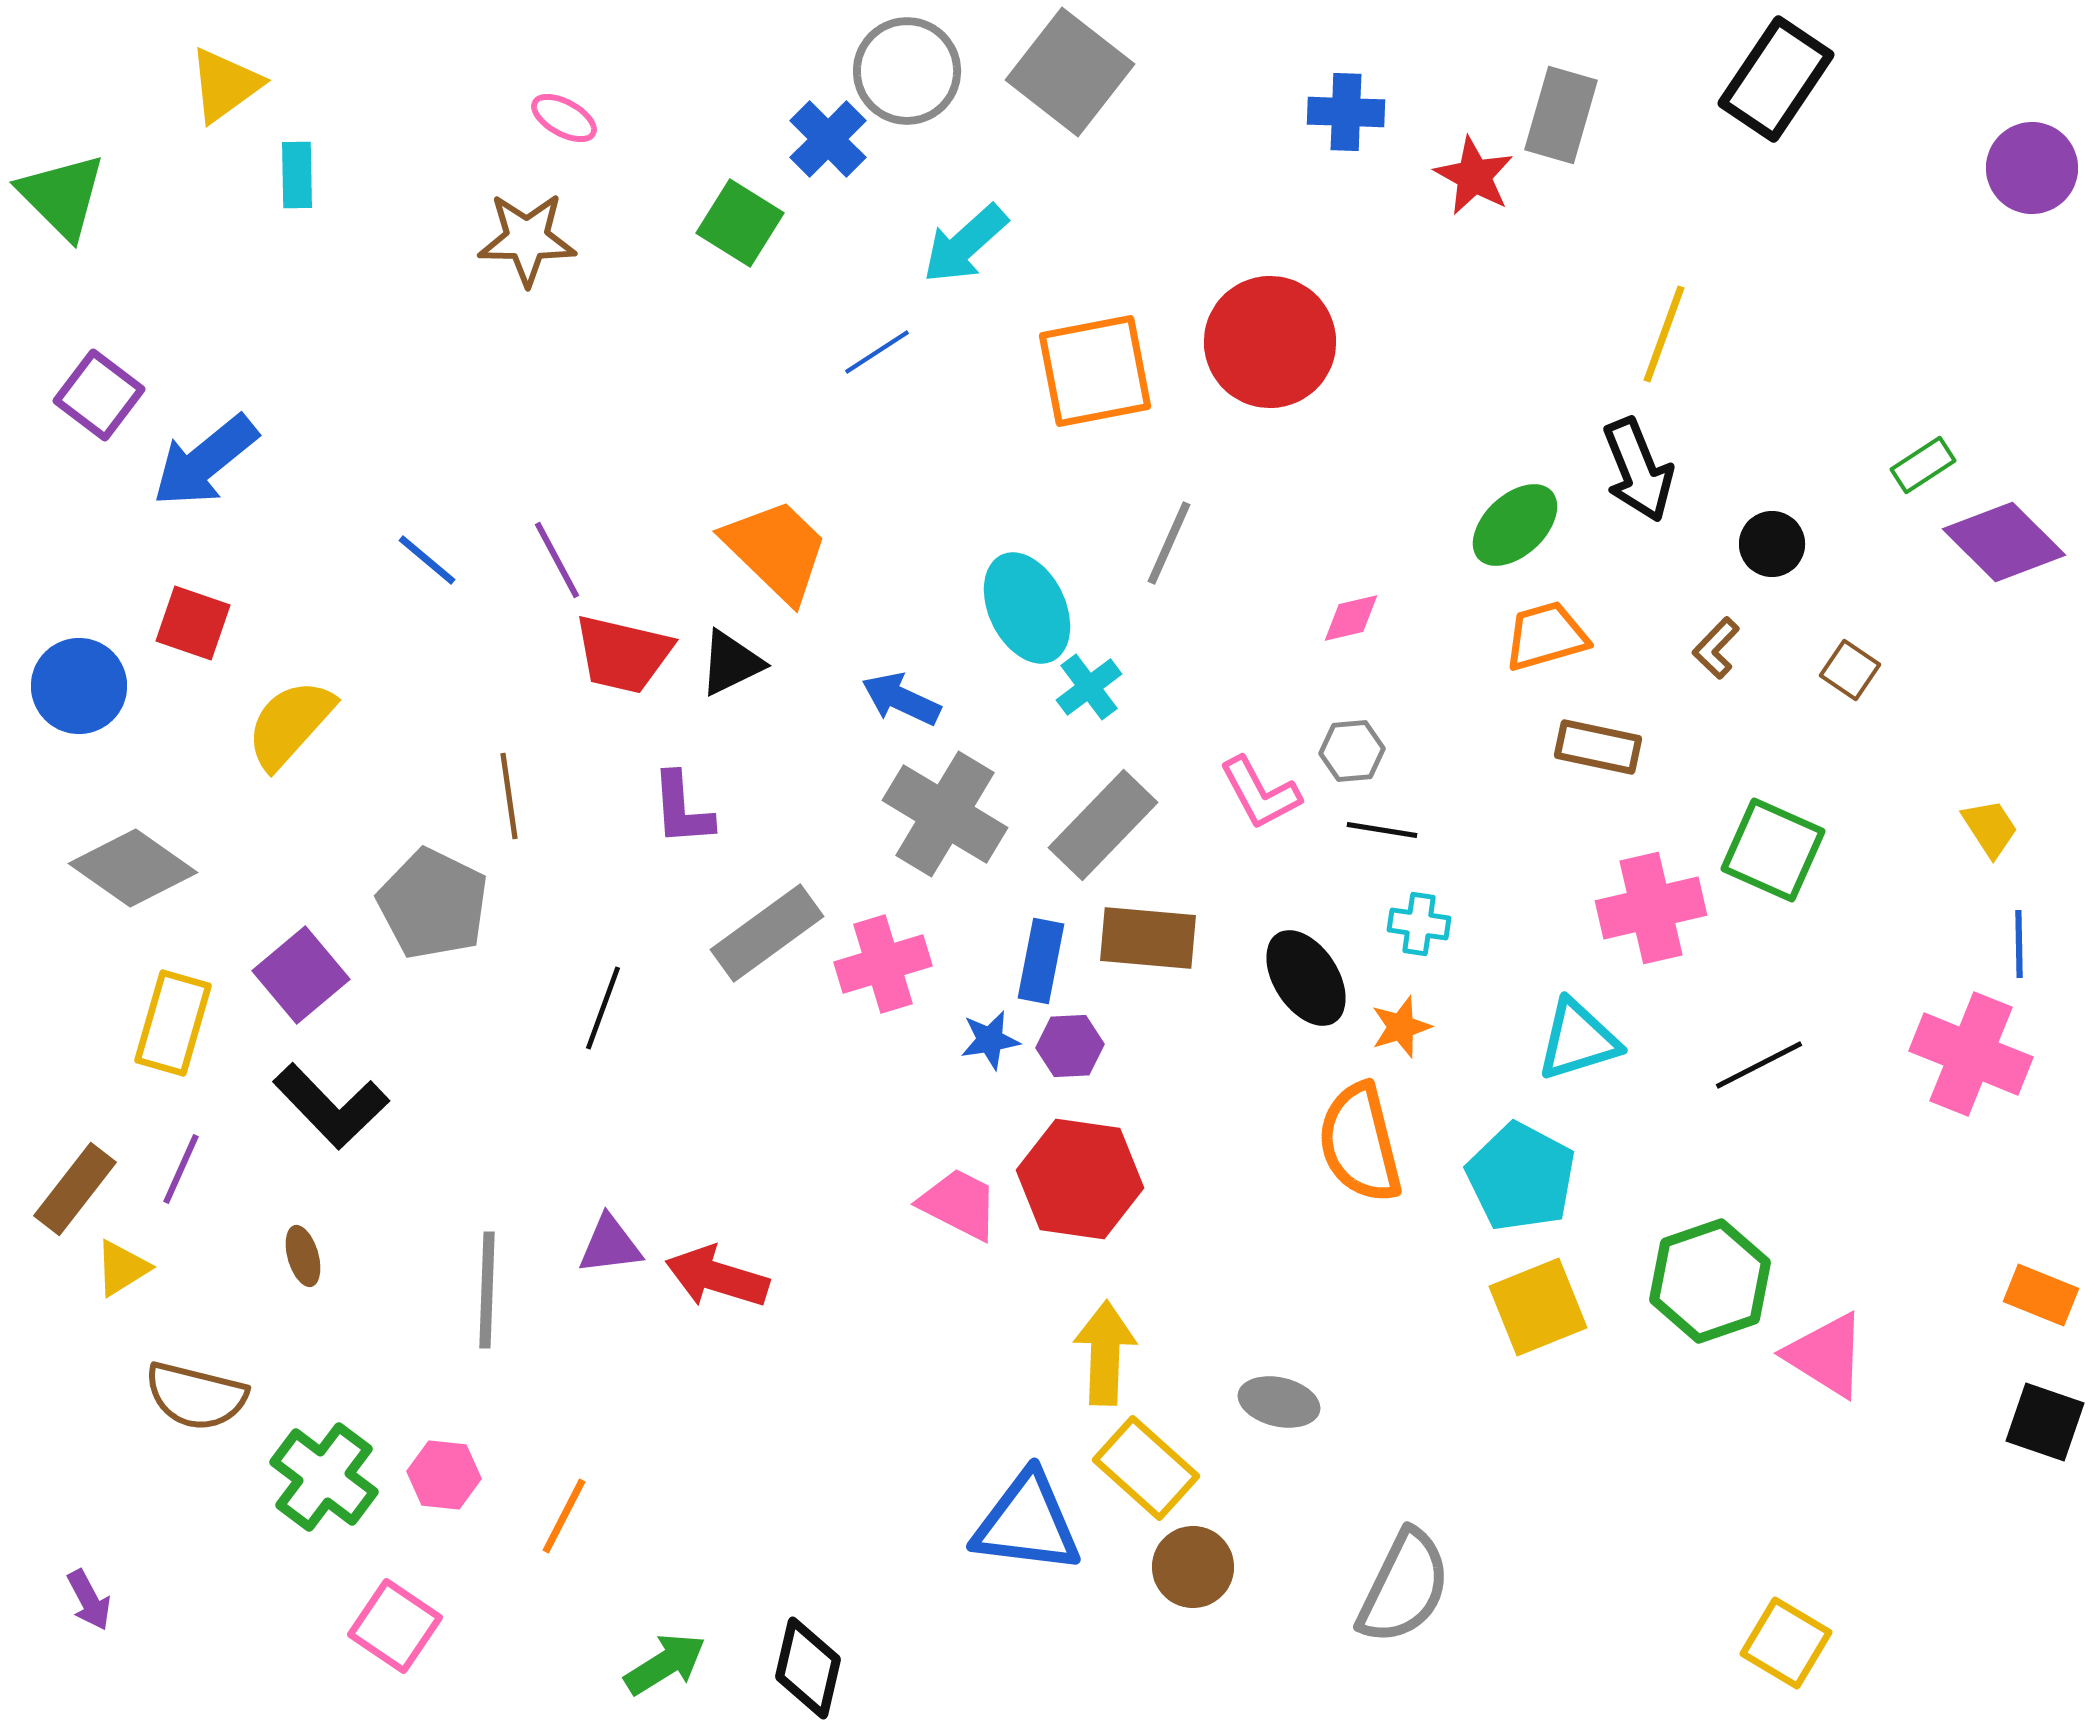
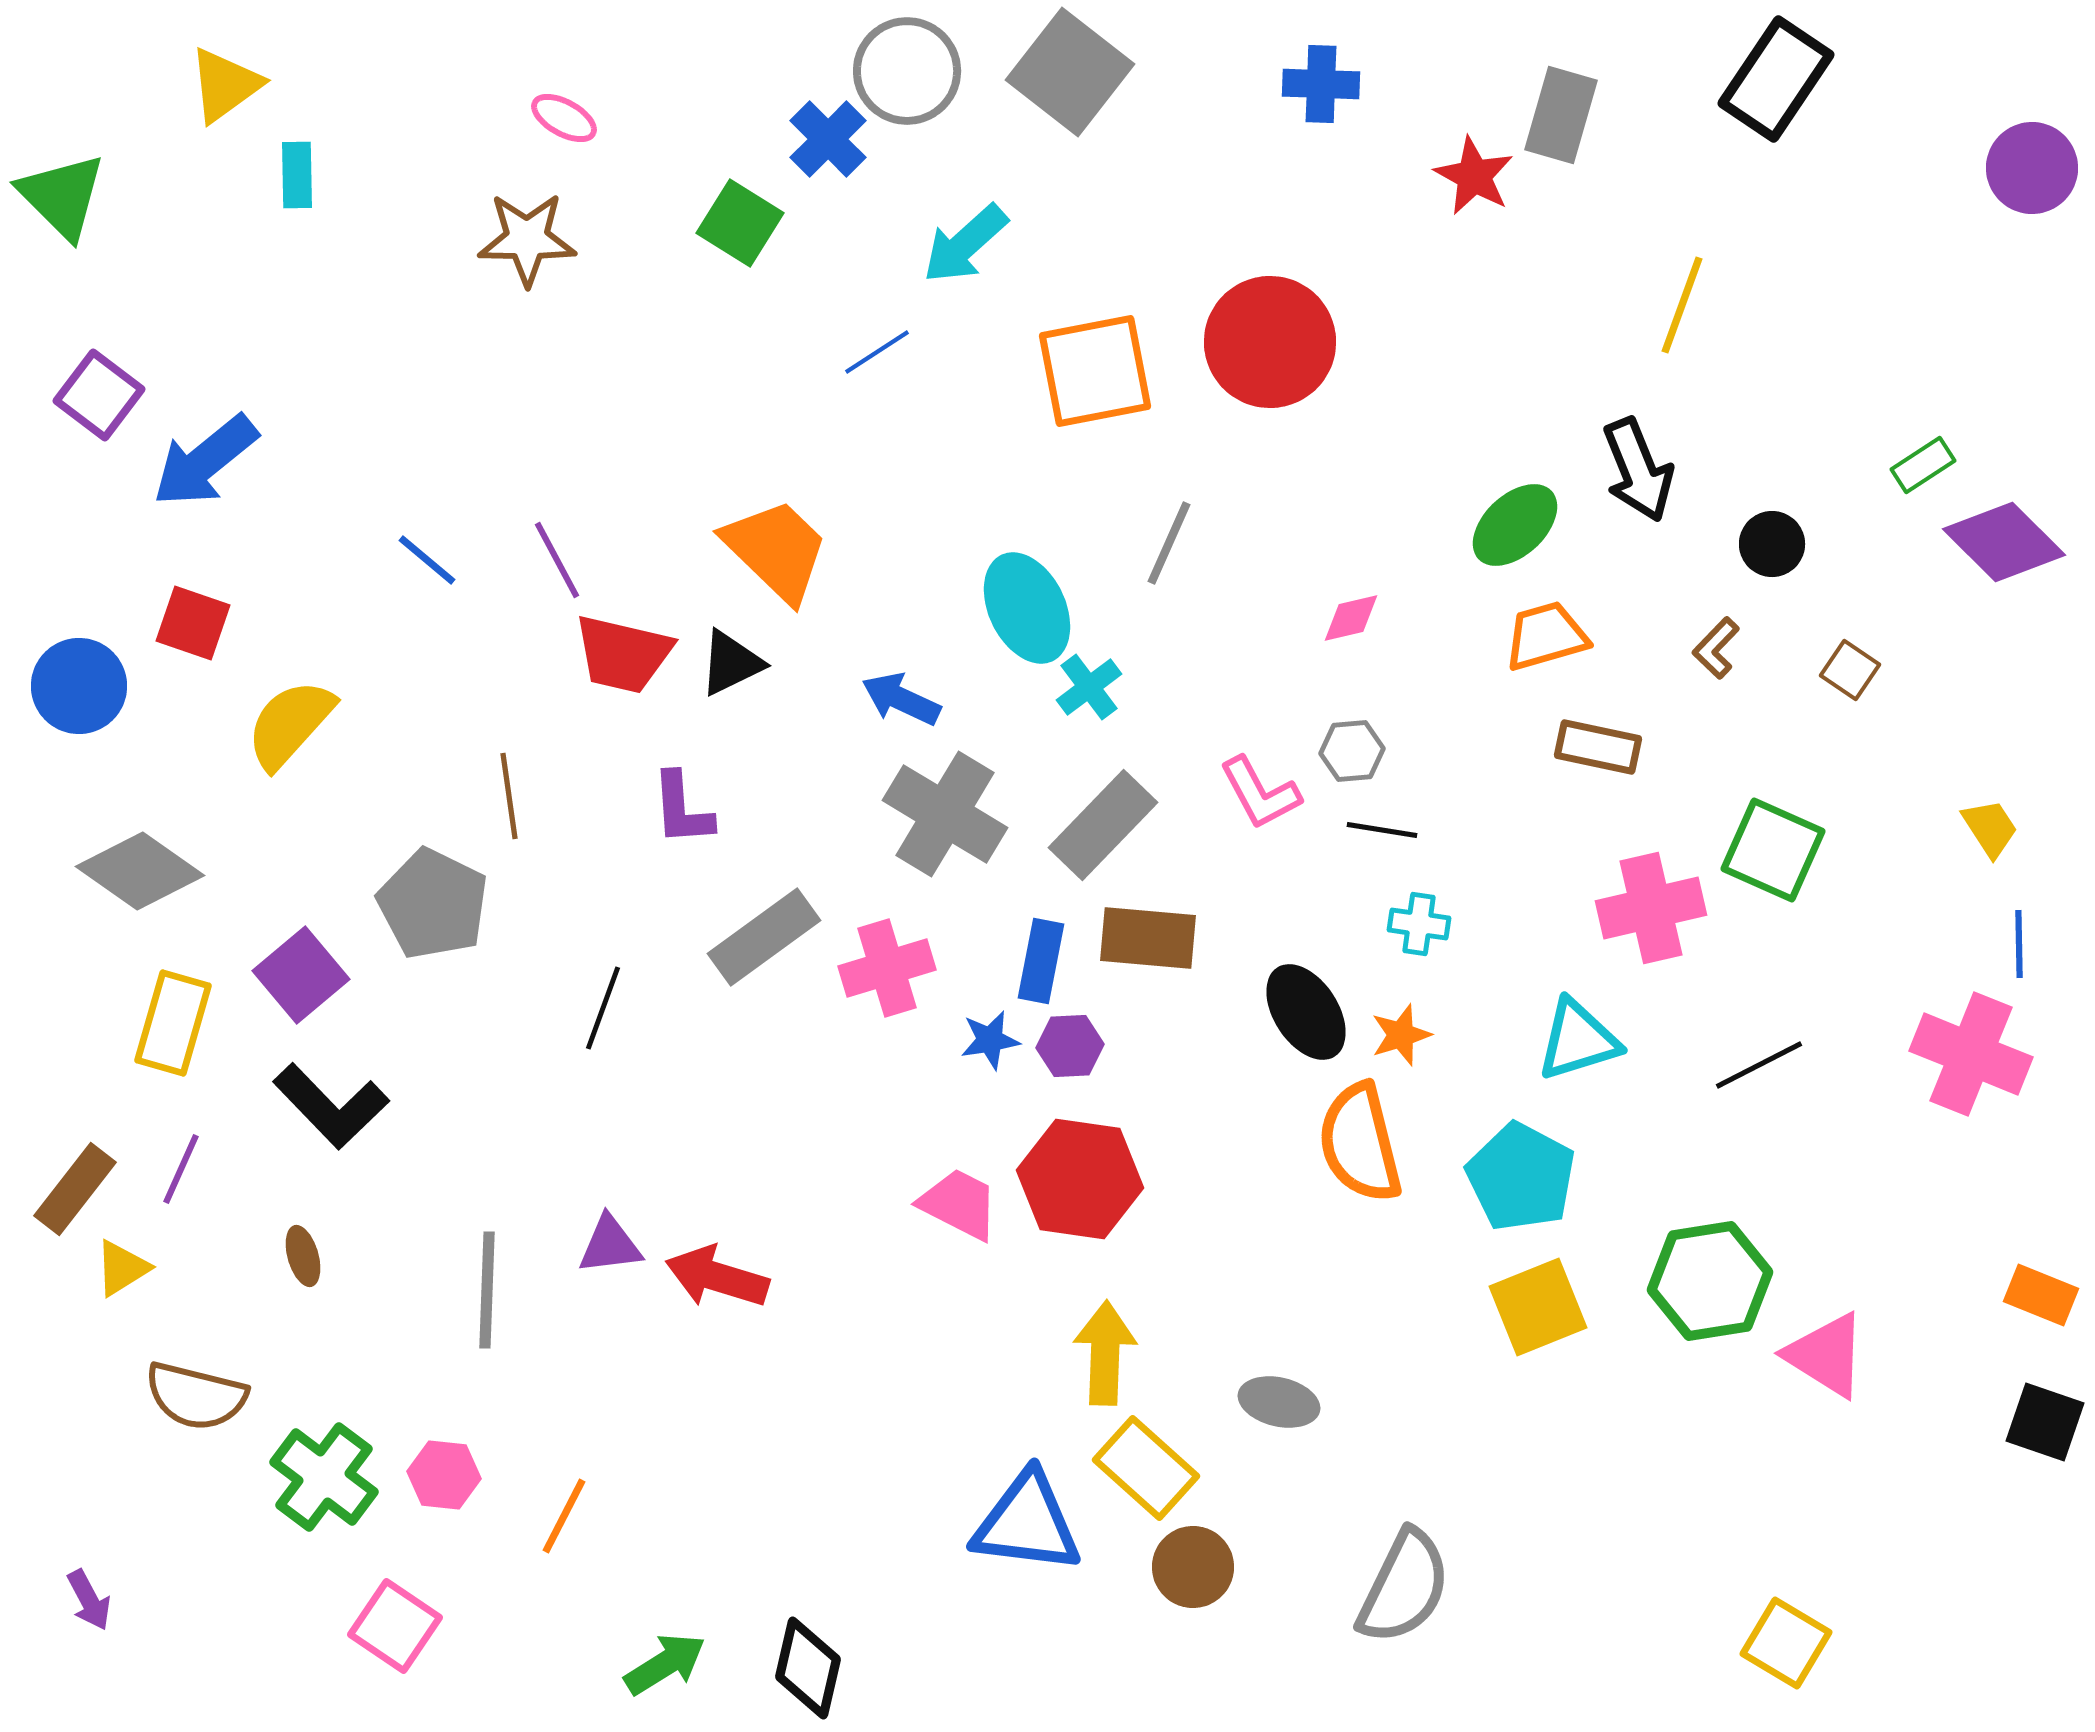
blue cross at (1346, 112): moved 25 px left, 28 px up
yellow line at (1664, 334): moved 18 px right, 29 px up
gray diamond at (133, 868): moved 7 px right, 3 px down
gray rectangle at (767, 933): moved 3 px left, 4 px down
pink cross at (883, 964): moved 4 px right, 4 px down
black ellipse at (1306, 978): moved 34 px down
orange star at (1401, 1027): moved 8 px down
green hexagon at (1710, 1281): rotated 10 degrees clockwise
